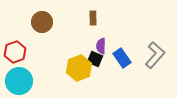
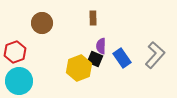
brown circle: moved 1 px down
